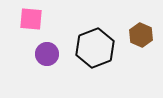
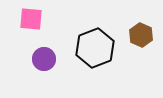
purple circle: moved 3 px left, 5 px down
